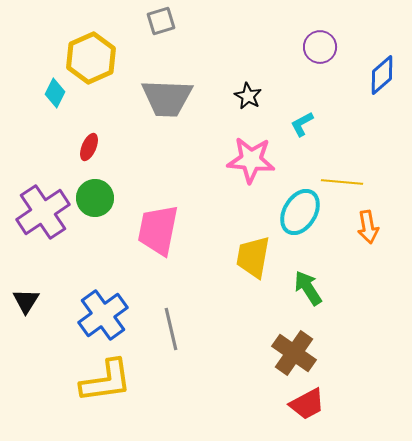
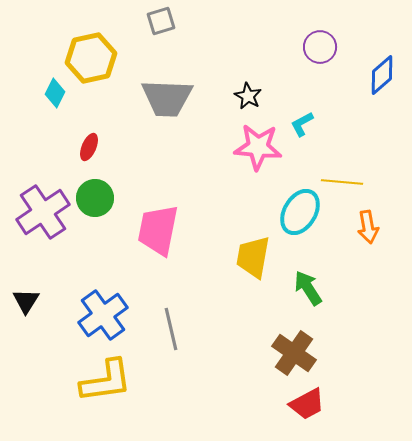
yellow hexagon: rotated 12 degrees clockwise
pink star: moved 7 px right, 13 px up
